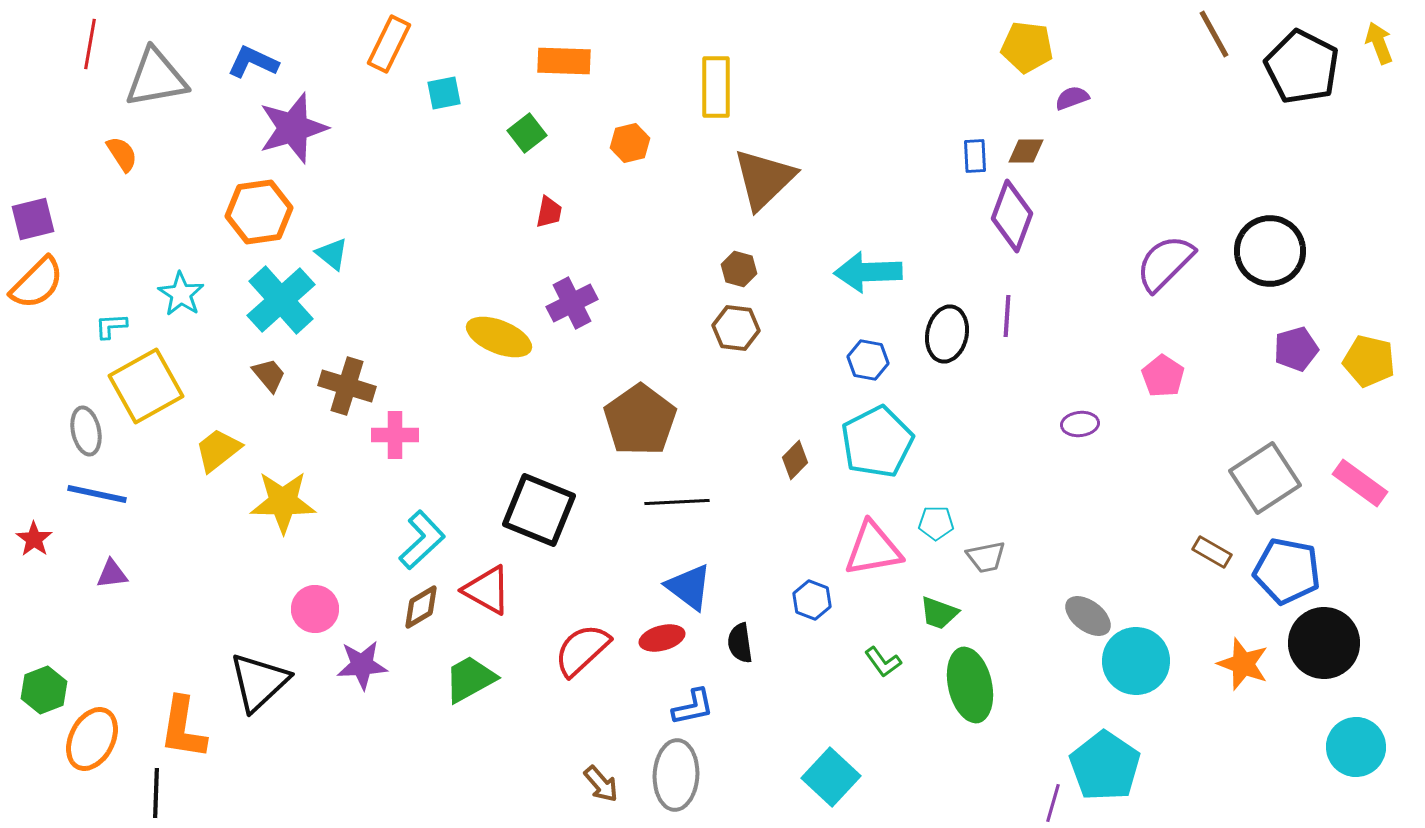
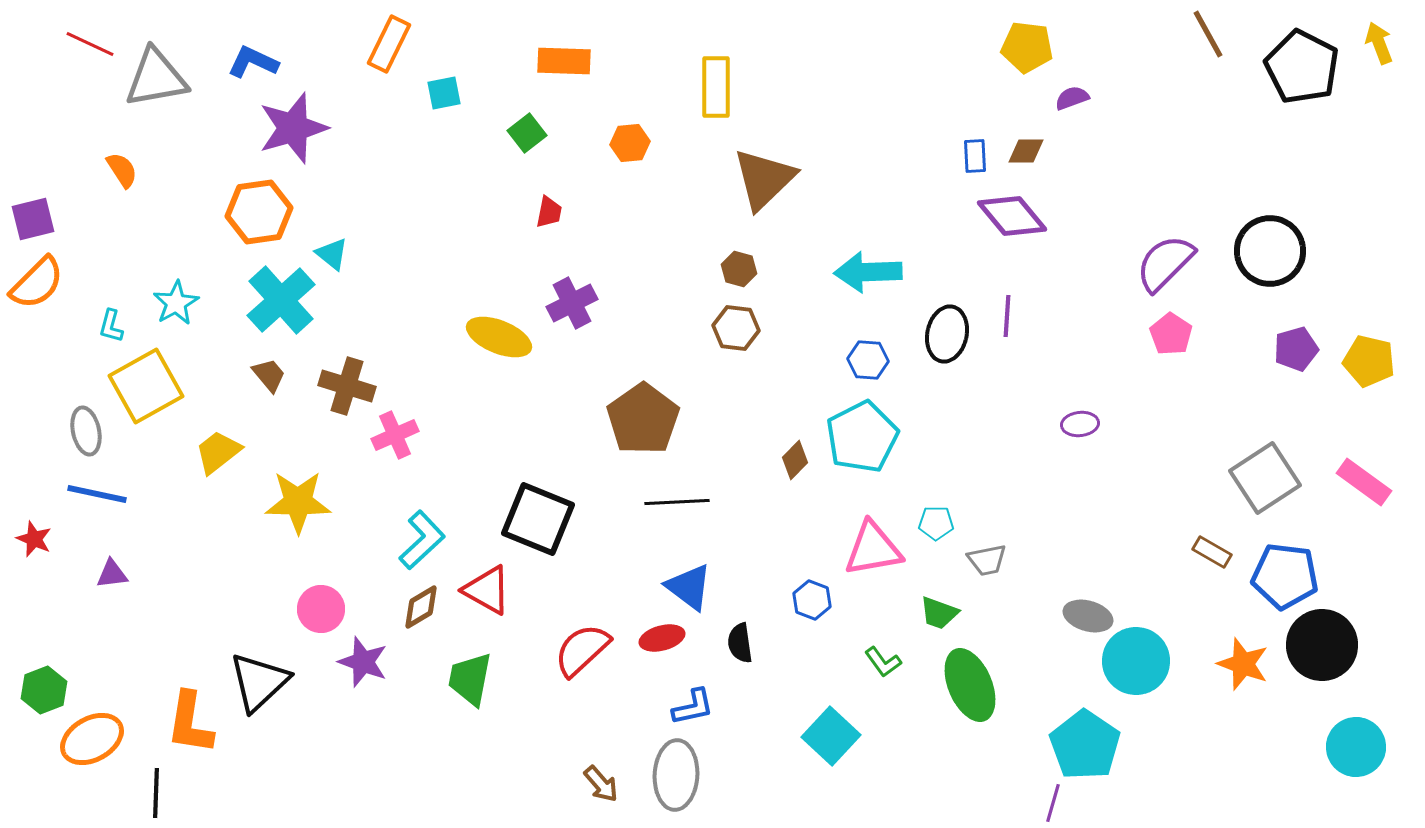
brown line at (1214, 34): moved 6 px left
red line at (90, 44): rotated 75 degrees counterclockwise
orange hexagon at (630, 143): rotated 9 degrees clockwise
orange semicircle at (122, 154): moved 16 px down
purple diamond at (1012, 216): rotated 60 degrees counterclockwise
cyan star at (181, 294): moved 5 px left, 9 px down; rotated 9 degrees clockwise
cyan L-shape at (111, 326): rotated 72 degrees counterclockwise
blue hexagon at (868, 360): rotated 6 degrees counterclockwise
pink pentagon at (1163, 376): moved 8 px right, 42 px up
brown pentagon at (640, 420): moved 3 px right, 1 px up
pink cross at (395, 435): rotated 24 degrees counterclockwise
cyan pentagon at (877, 442): moved 15 px left, 5 px up
yellow trapezoid at (218, 450): moved 2 px down
pink rectangle at (1360, 483): moved 4 px right, 1 px up
yellow star at (283, 502): moved 15 px right
black square at (539, 510): moved 1 px left, 9 px down
red star at (34, 539): rotated 12 degrees counterclockwise
gray trapezoid at (986, 557): moved 1 px right, 3 px down
blue pentagon at (1287, 571): moved 2 px left, 5 px down; rotated 4 degrees counterclockwise
pink circle at (315, 609): moved 6 px right
gray ellipse at (1088, 616): rotated 21 degrees counterclockwise
black circle at (1324, 643): moved 2 px left, 2 px down
purple star at (362, 665): moved 1 px right, 3 px up; rotated 24 degrees clockwise
green trapezoid at (470, 679): rotated 50 degrees counterclockwise
green ellipse at (970, 685): rotated 10 degrees counterclockwise
orange L-shape at (183, 728): moved 7 px right, 5 px up
orange ellipse at (92, 739): rotated 34 degrees clockwise
cyan pentagon at (1105, 766): moved 20 px left, 21 px up
cyan square at (831, 777): moved 41 px up
